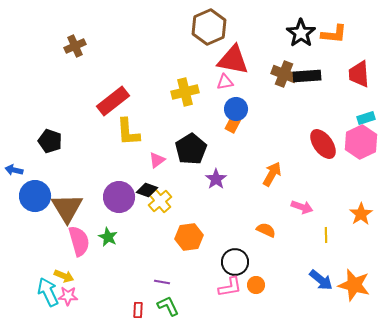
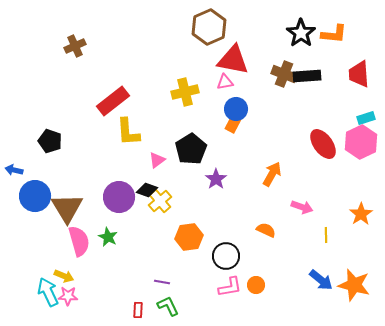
black circle at (235, 262): moved 9 px left, 6 px up
